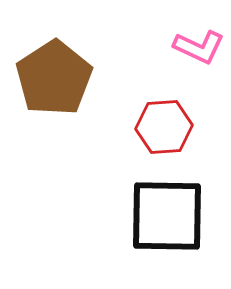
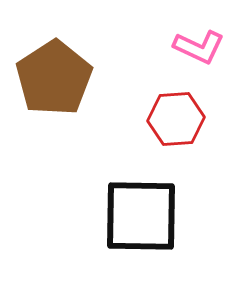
red hexagon: moved 12 px right, 8 px up
black square: moved 26 px left
